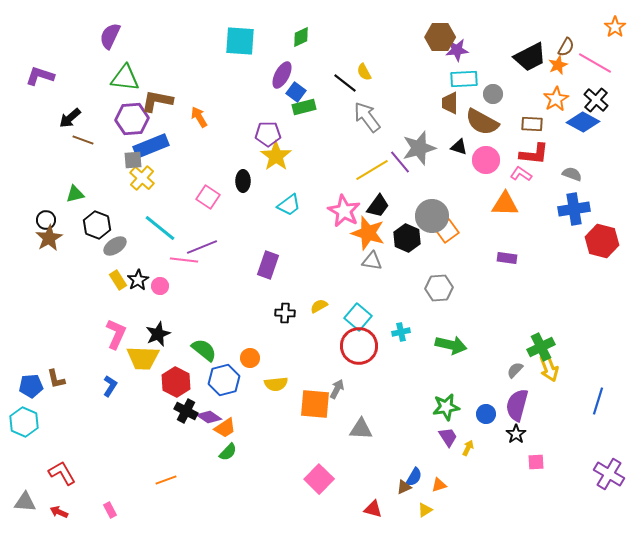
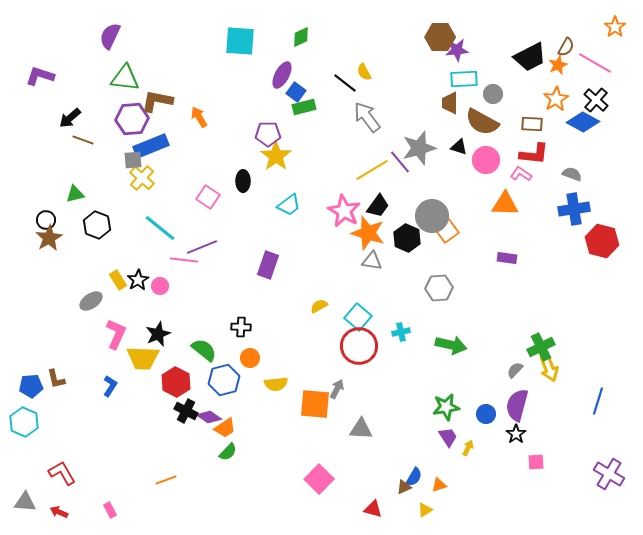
gray ellipse at (115, 246): moved 24 px left, 55 px down
black cross at (285, 313): moved 44 px left, 14 px down
